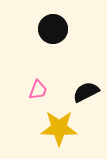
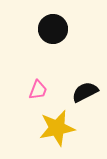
black semicircle: moved 1 px left
yellow star: moved 2 px left; rotated 12 degrees counterclockwise
